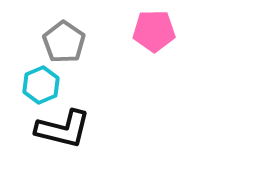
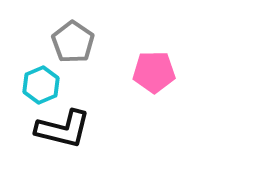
pink pentagon: moved 41 px down
gray pentagon: moved 9 px right
